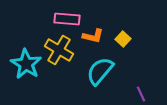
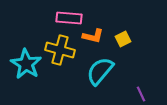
pink rectangle: moved 2 px right, 1 px up
yellow square: rotated 21 degrees clockwise
yellow cross: moved 1 px right; rotated 16 degrees counterclockwise
